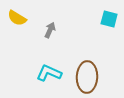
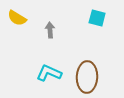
cyan square: moved 12 px left, 1 px up
gray arrow: rotated 28 degrees counterclockwise
